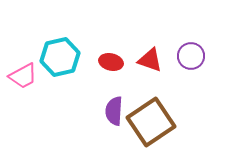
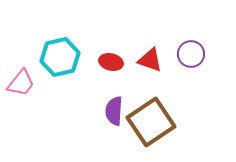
purple circle: moved 2 px up
pink trapezoid: moved 2 px left, 7 px down; rotated 24 degrees counterclockwise
